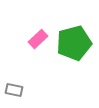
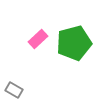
gray rectangle: rotated 18 degrees clockwise
